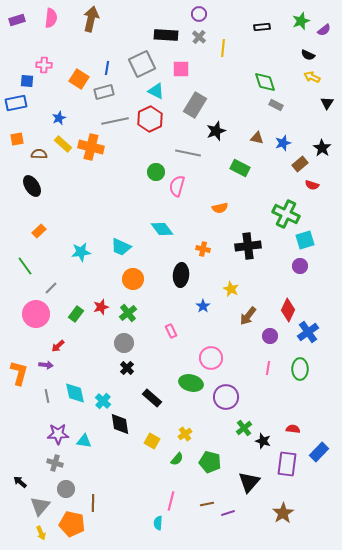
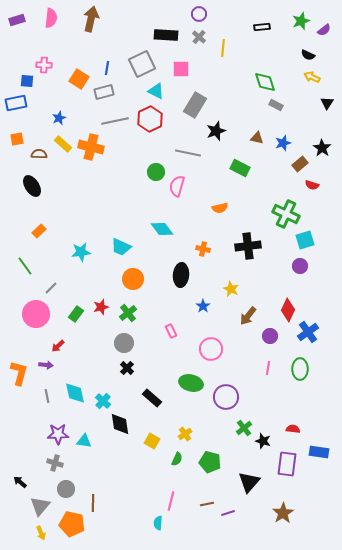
pink circle at (211, 358): moved 9 px up
blue rectangle at (319, 452): rotated 54 degrees clockwise
green semicircle at (177, 459): rotated 16 degrees counterclockwise
